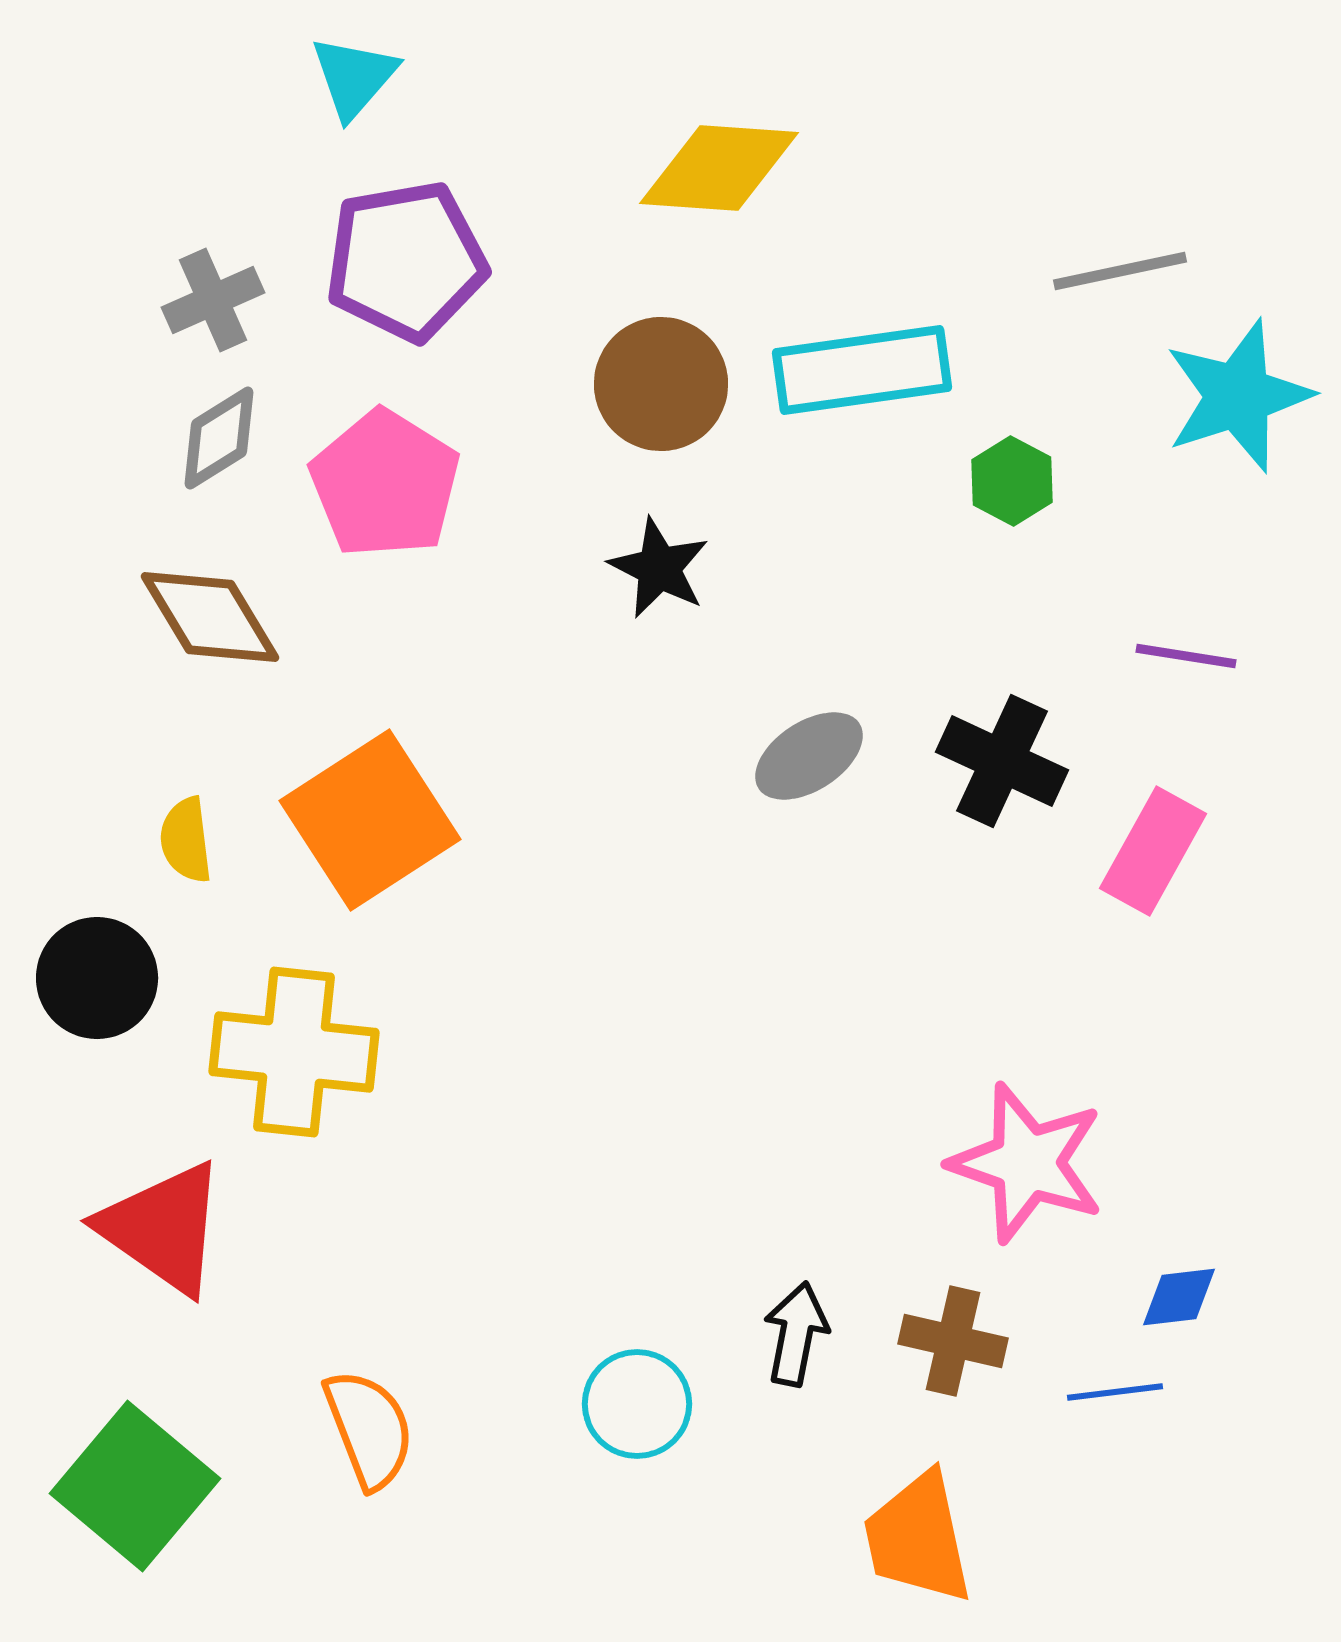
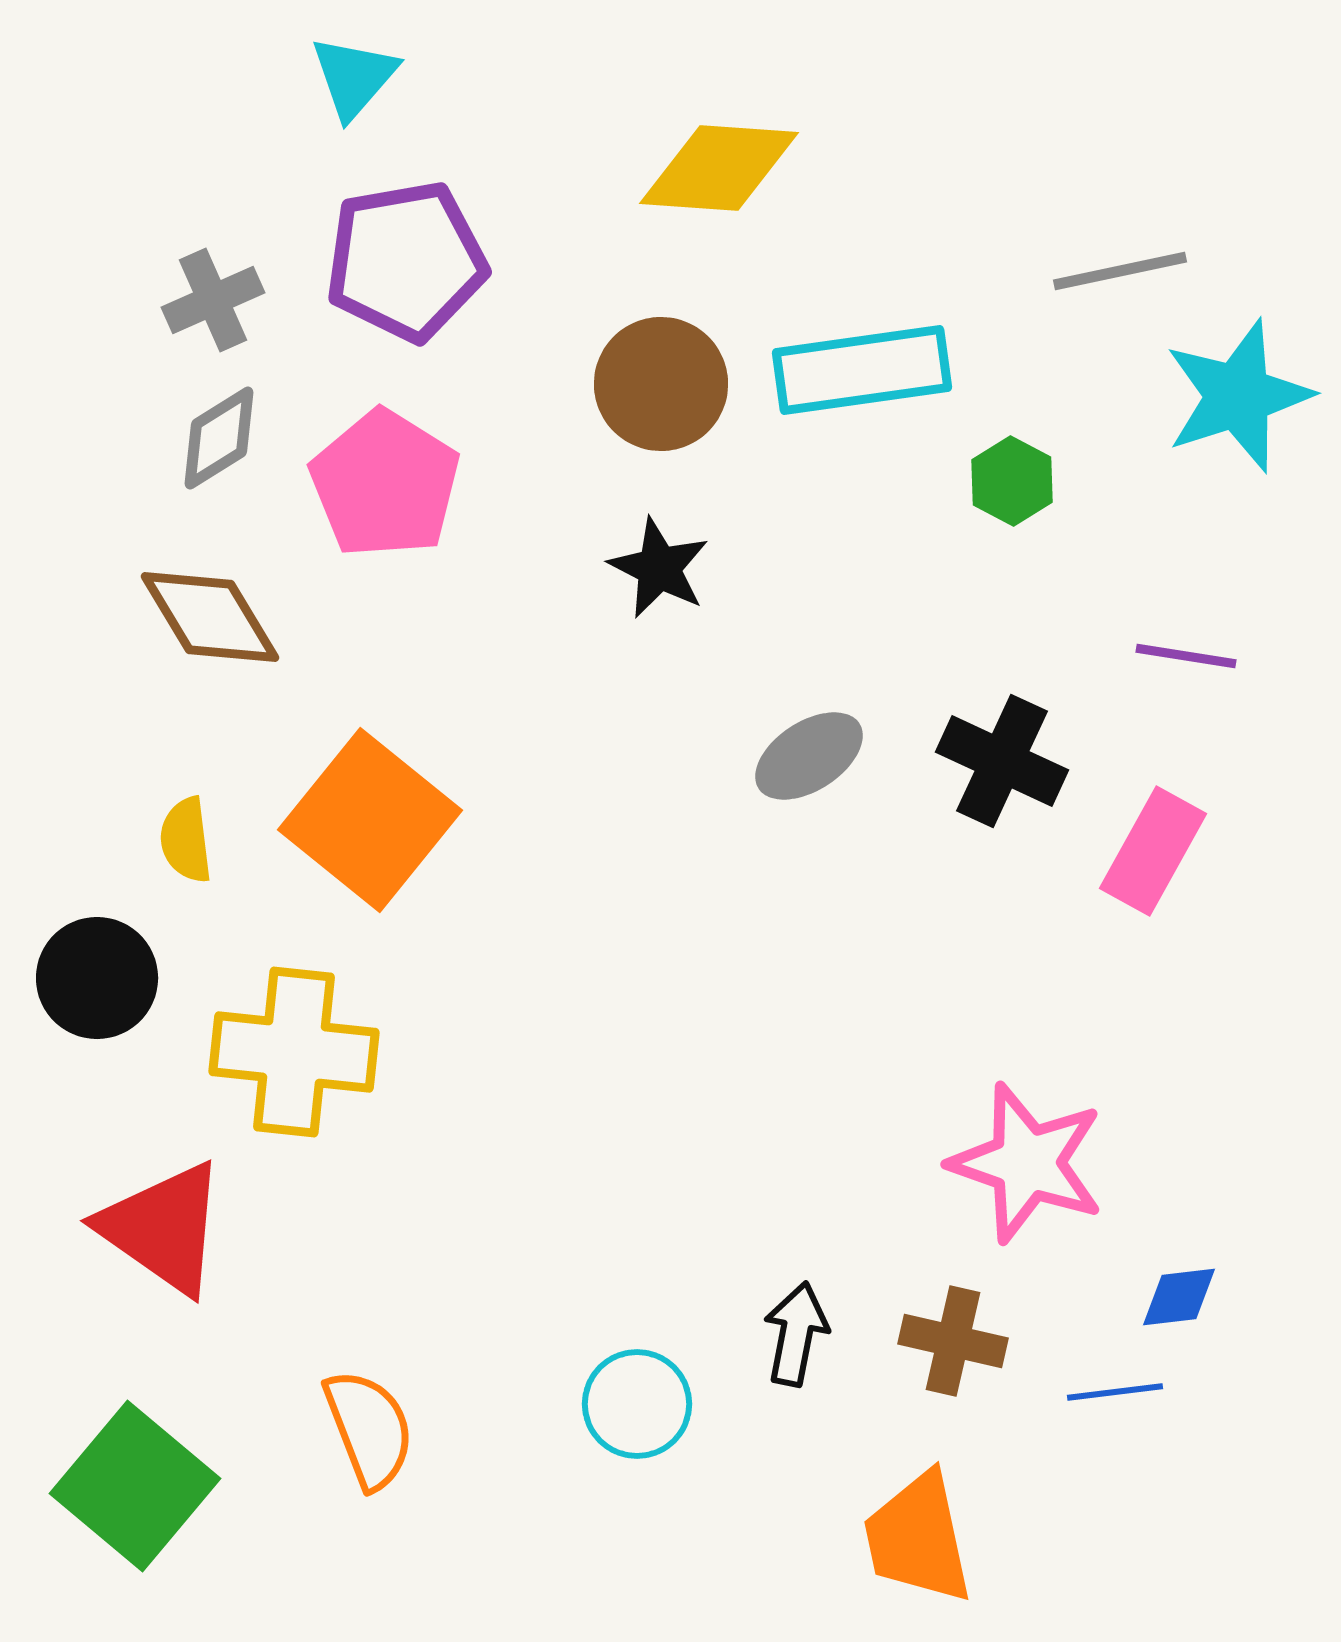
orange square: rotated 18 degrees counterclockwise
